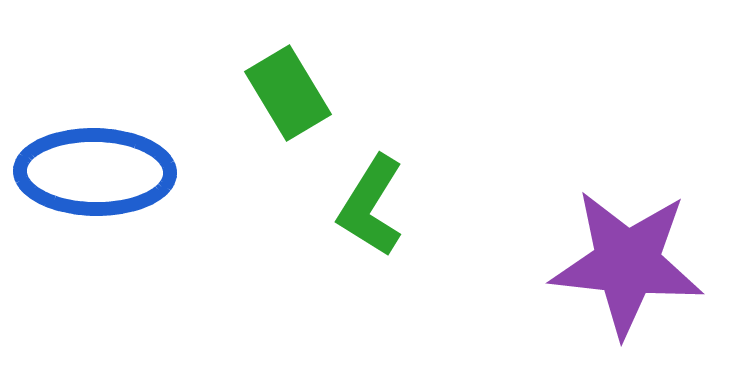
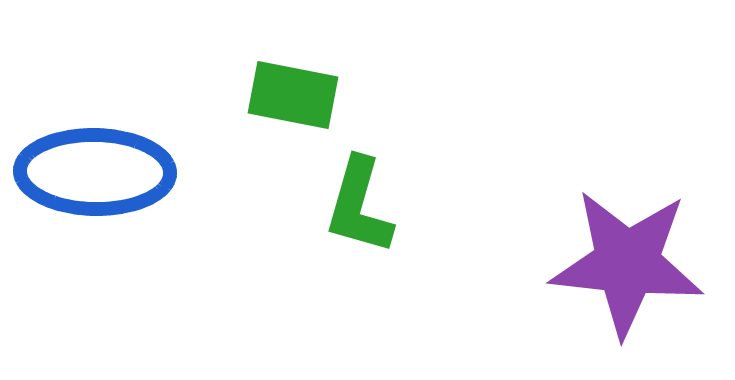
green rectangle: moved 5 px right, 2 px down; rotated 48 degrees counterclockwise
green L-shape: moved 12 px left; rotated 16 degrees counterclockwise
